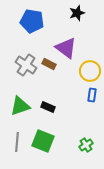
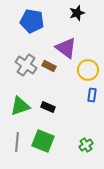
brown rectangle: moved 2 px down
yellow circle: moved 2 px left, 1 px up
